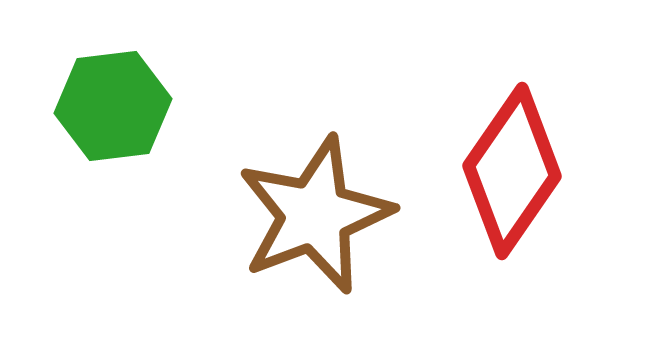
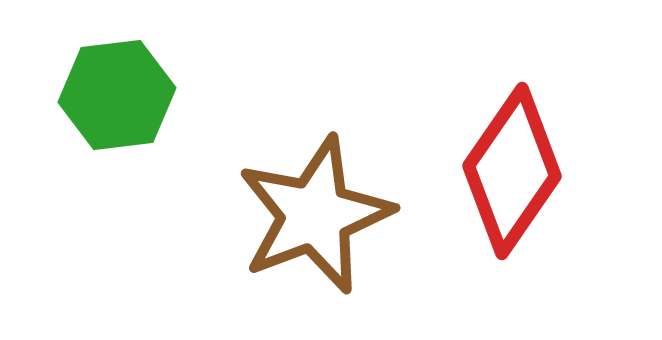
green hexagon: moved 4 px right, 11 px up
